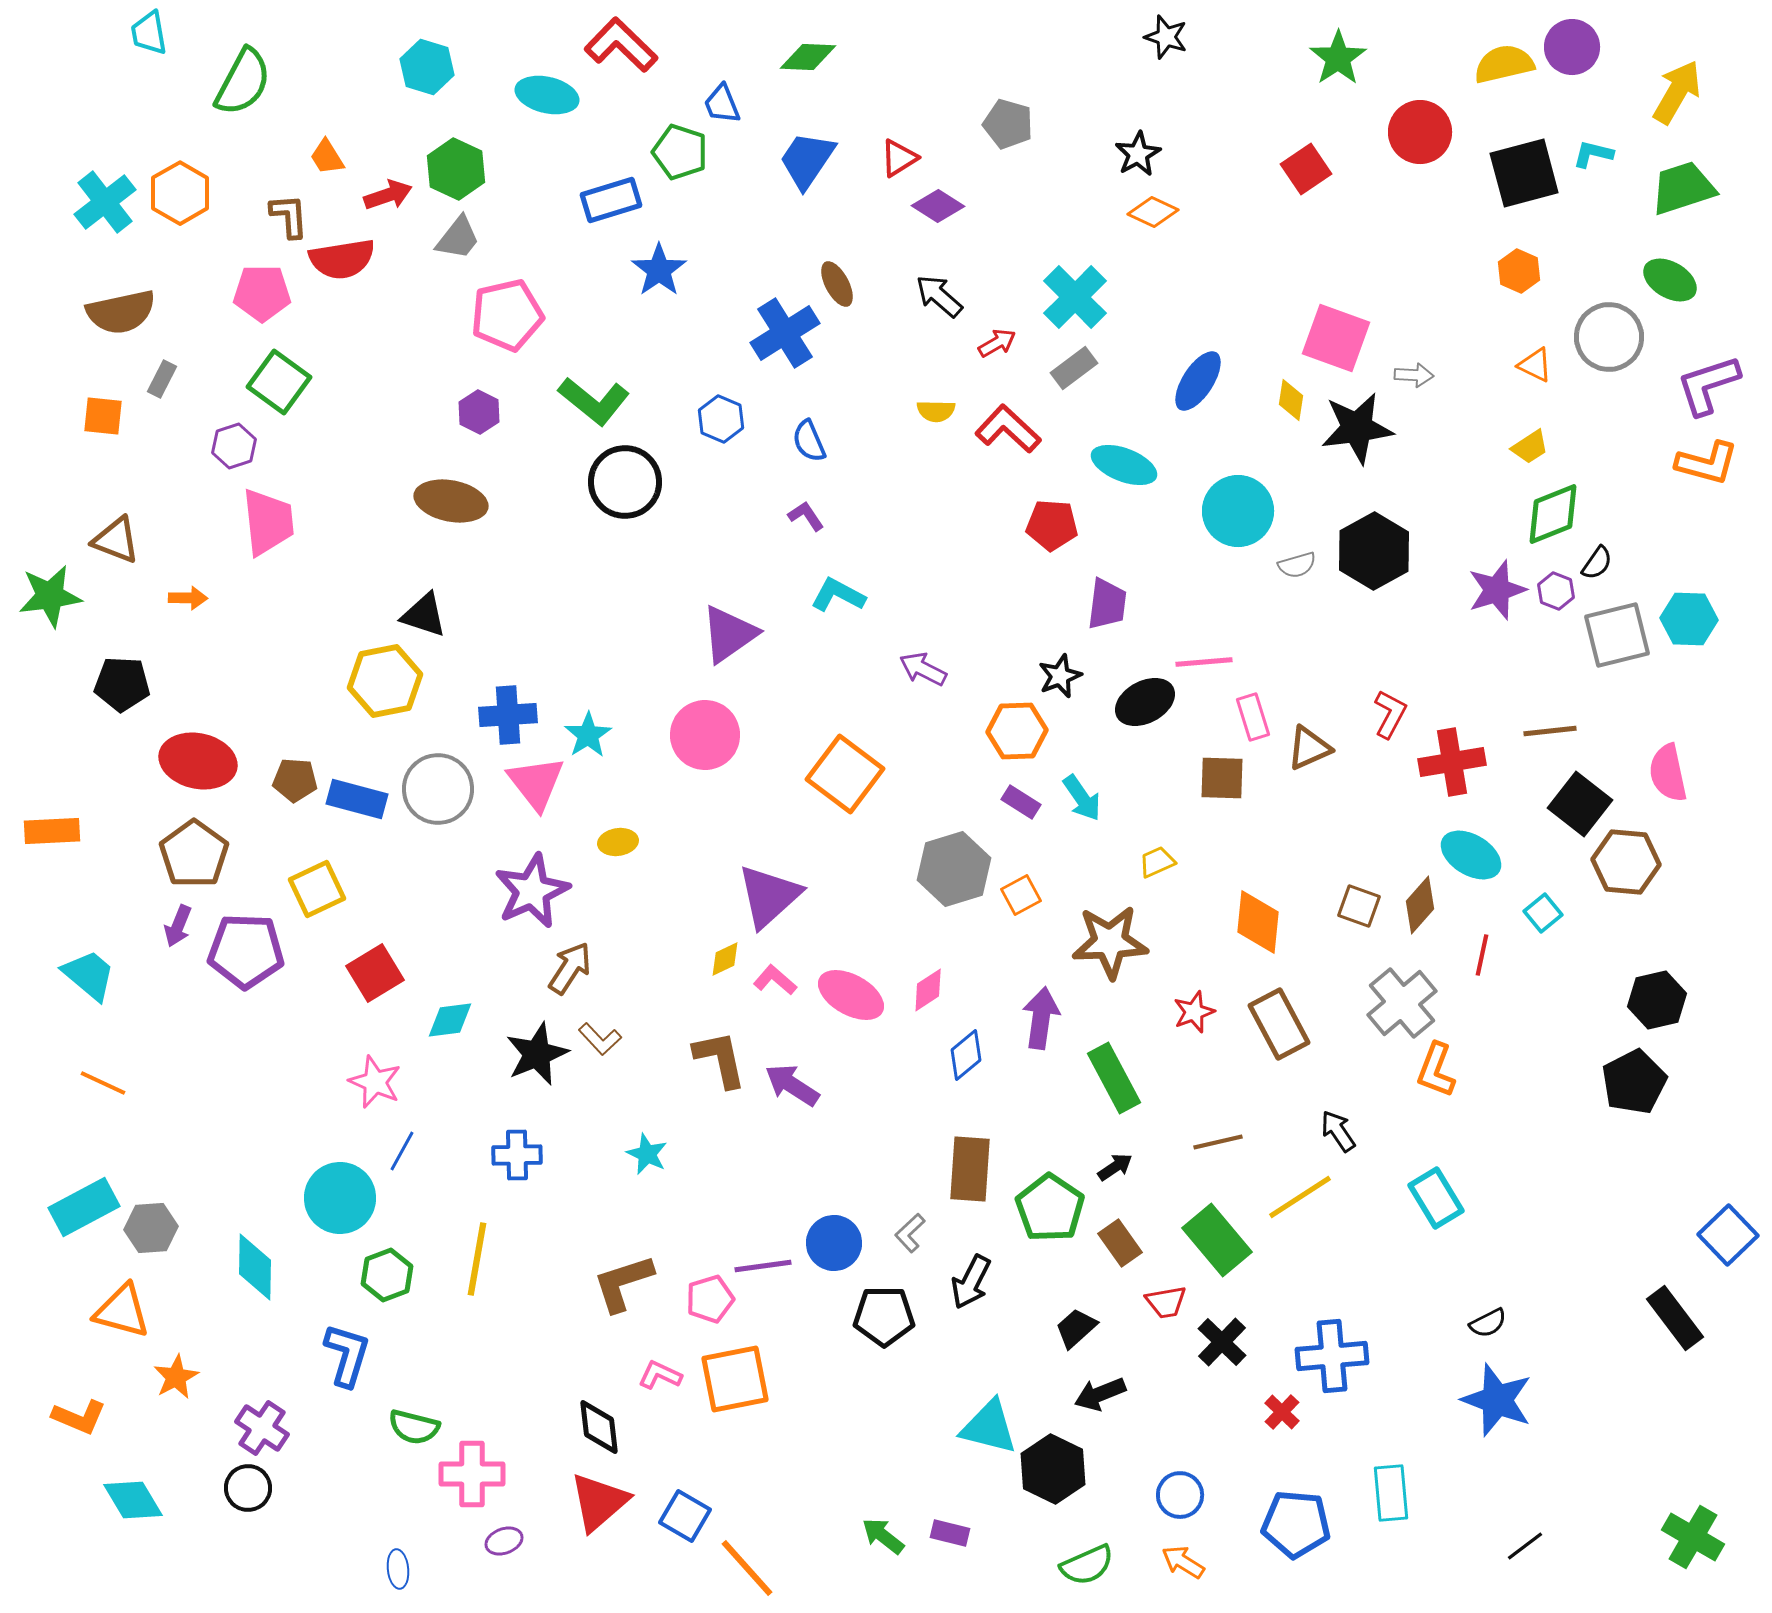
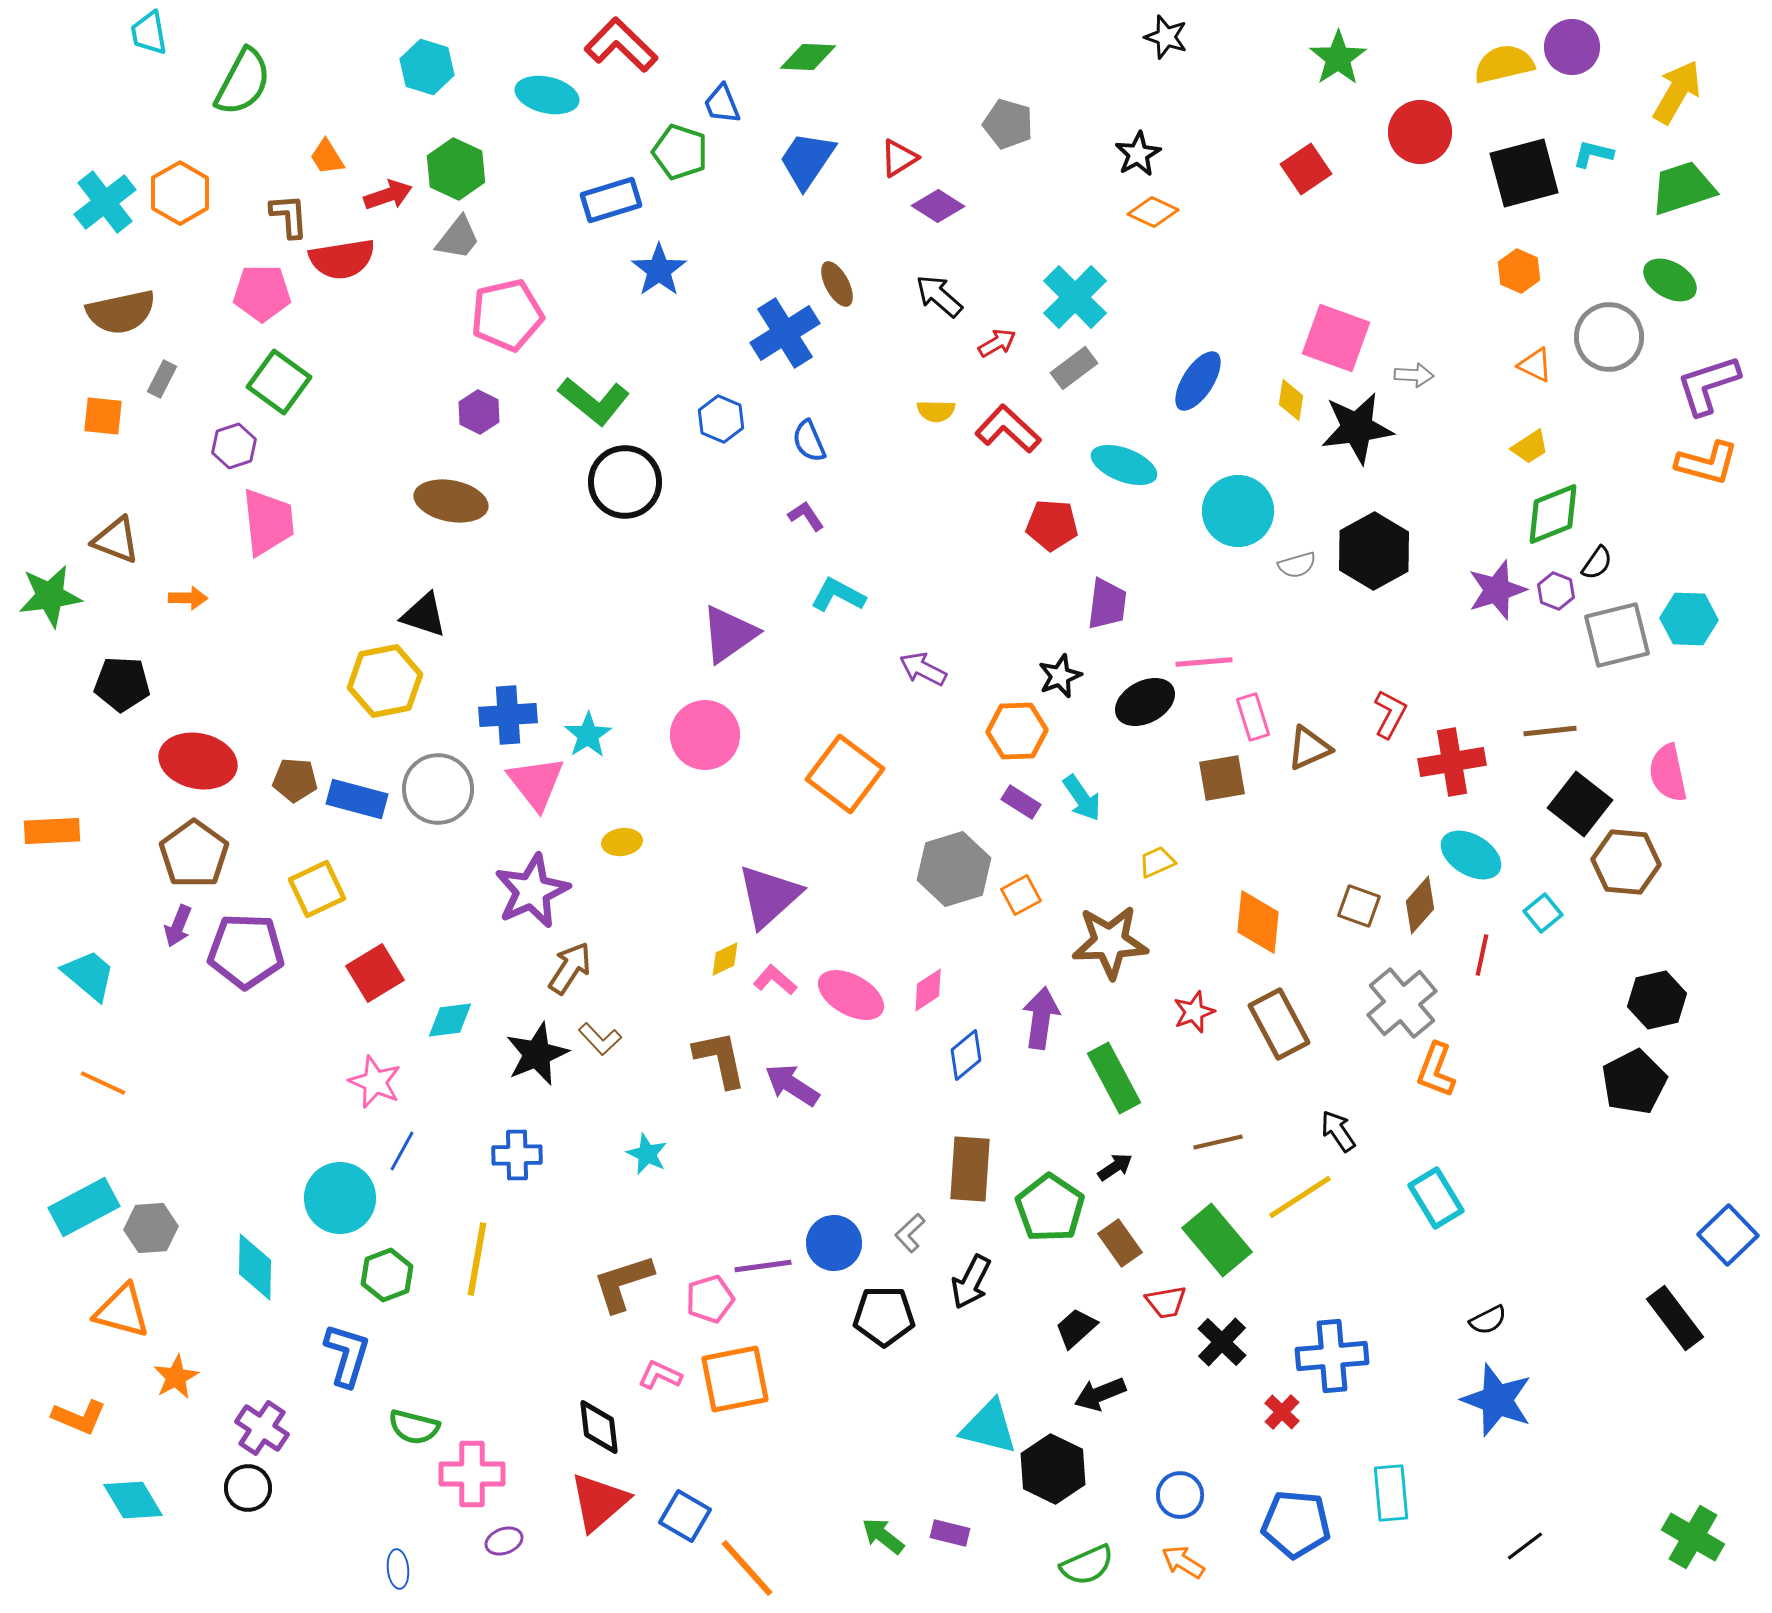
brown square at (1222, 778): rotated 12 degrees counterclockwise
yellow ellipse at (618, 842): moved 4 px right
black semicircle at (1488, 1323): moved 3 px up
